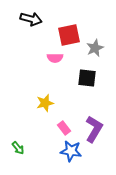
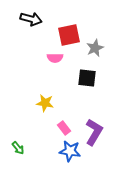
yellow star: rotated 24 degrees clockwise
purple L-shape: moved 3 px down
blue star: moved 1 px left
